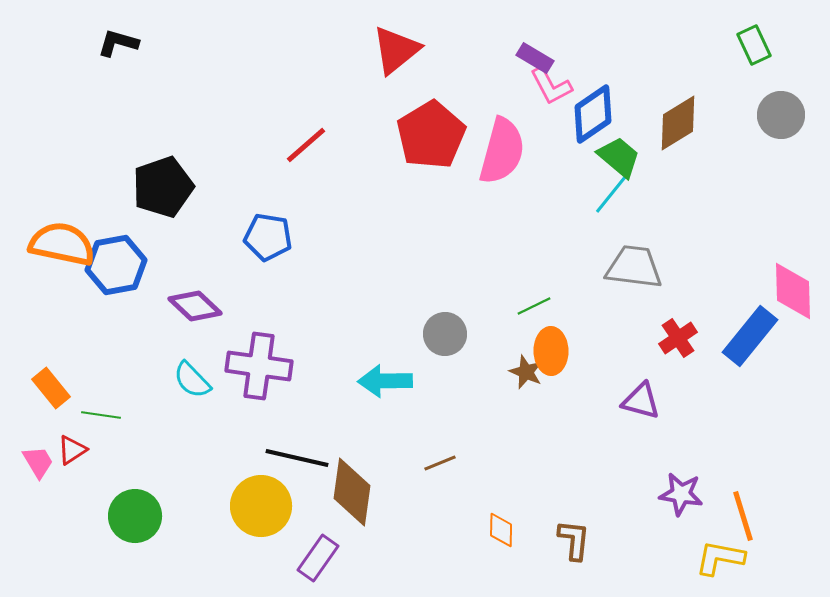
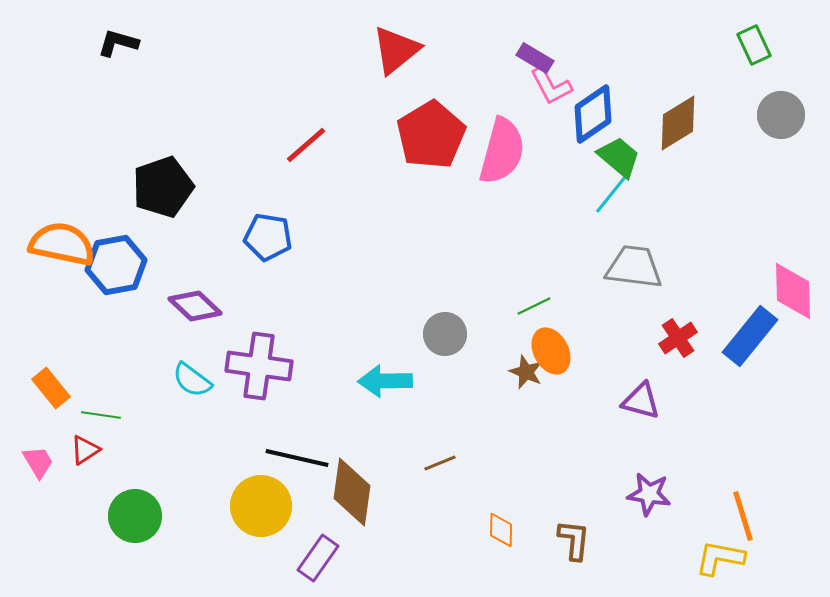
orange ellipse at (551, 351): rotated 27 degrees counterclockwise
cyan semicircle at (192, 380): rotated 9 degrees counterclockwise
red triangle at (72, 450): moved 13 px right
purple star at (681, 494): moved 32 px left
